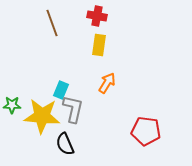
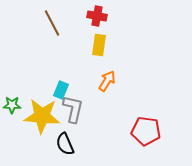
brown line: rotated 8 degrees counterclockwise
orange arrow: moved 2 px up
